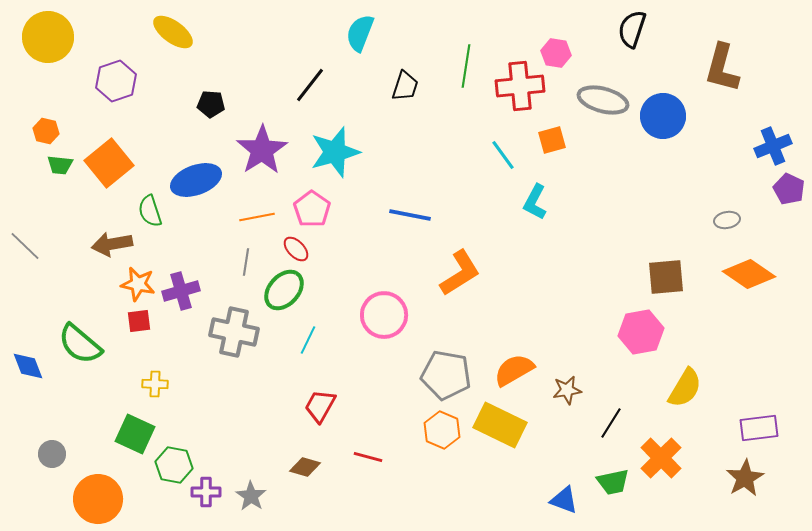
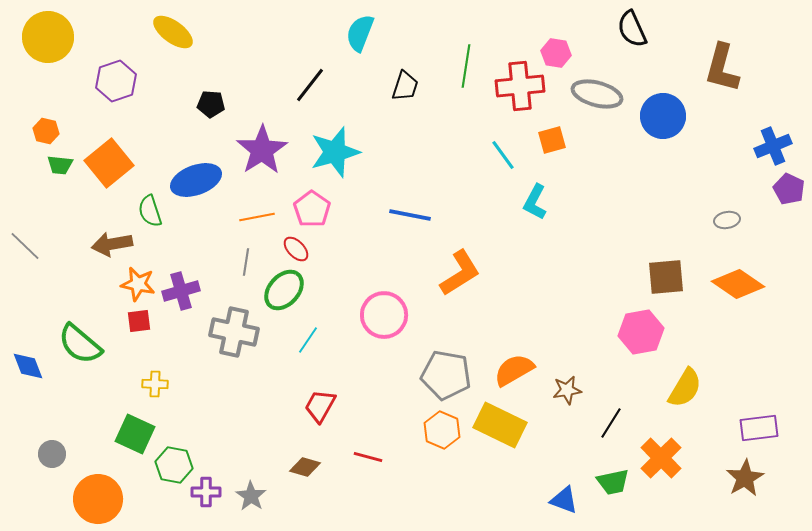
black semicircle at (632, 29): rotated 42 degrees counterclockwise
gray ellipse at (603, 100): moved 6 px left, 6 px up
orange diamond at (749, 274): moved 11 px left, 10 px down
cyan line at (308, 340): rotated 8 degrees clockwise
